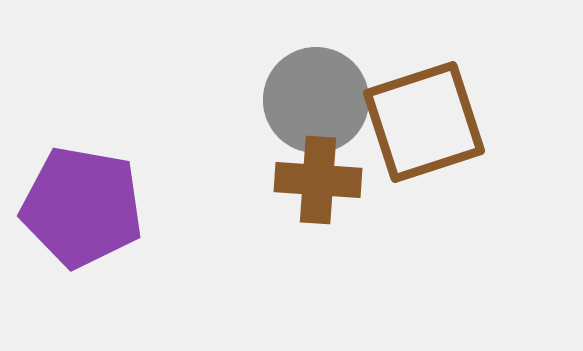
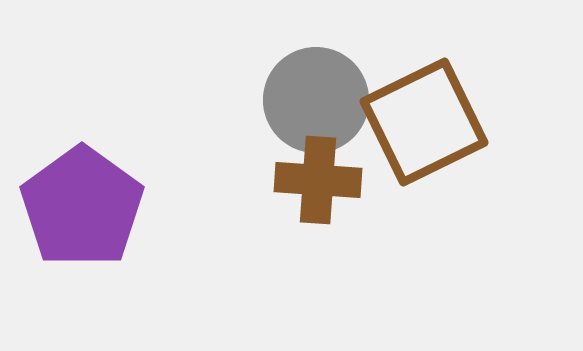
brown square: rotated 8 degrees counterclockwise
purple pentagon: rotated 26 degrees clockwise
